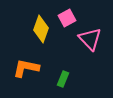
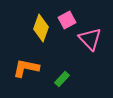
pink square: moved 2 px down
yellow diamond: moved 1 px up
green rectangle: moved 1 px left; rotated 21 degrees clockwise
